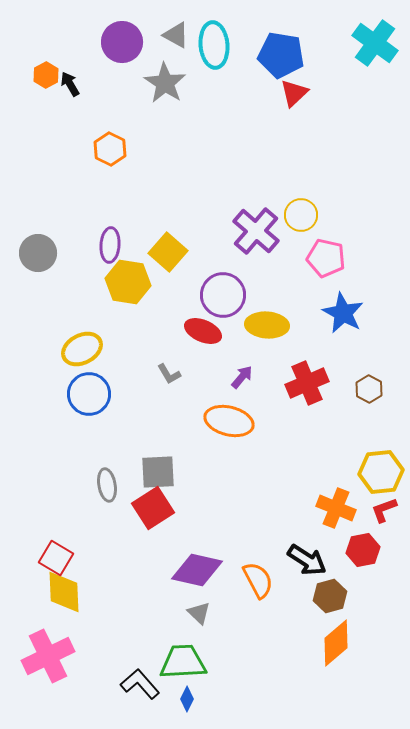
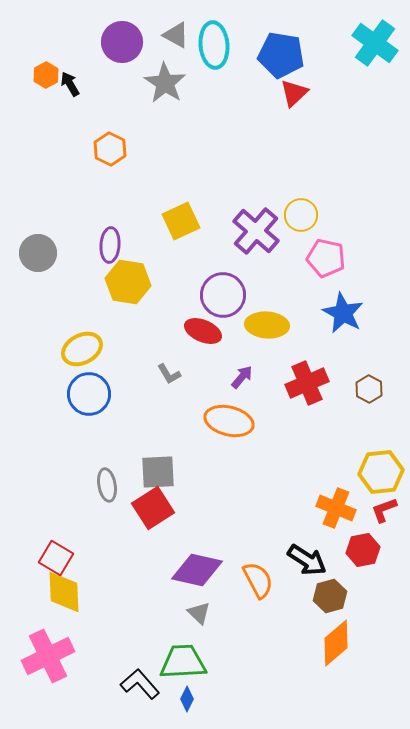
yellow square at (168, 252): moved 13 px right, 31 px up; rotated 24 degrees clockwise
